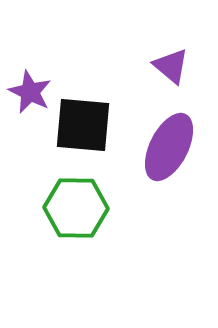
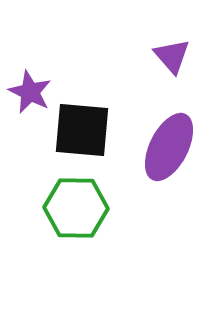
purple triangle: moved 1 px right, 10 px up; rotated 9 degrees clockwise
black square: moved 1 px left, 5 px down
